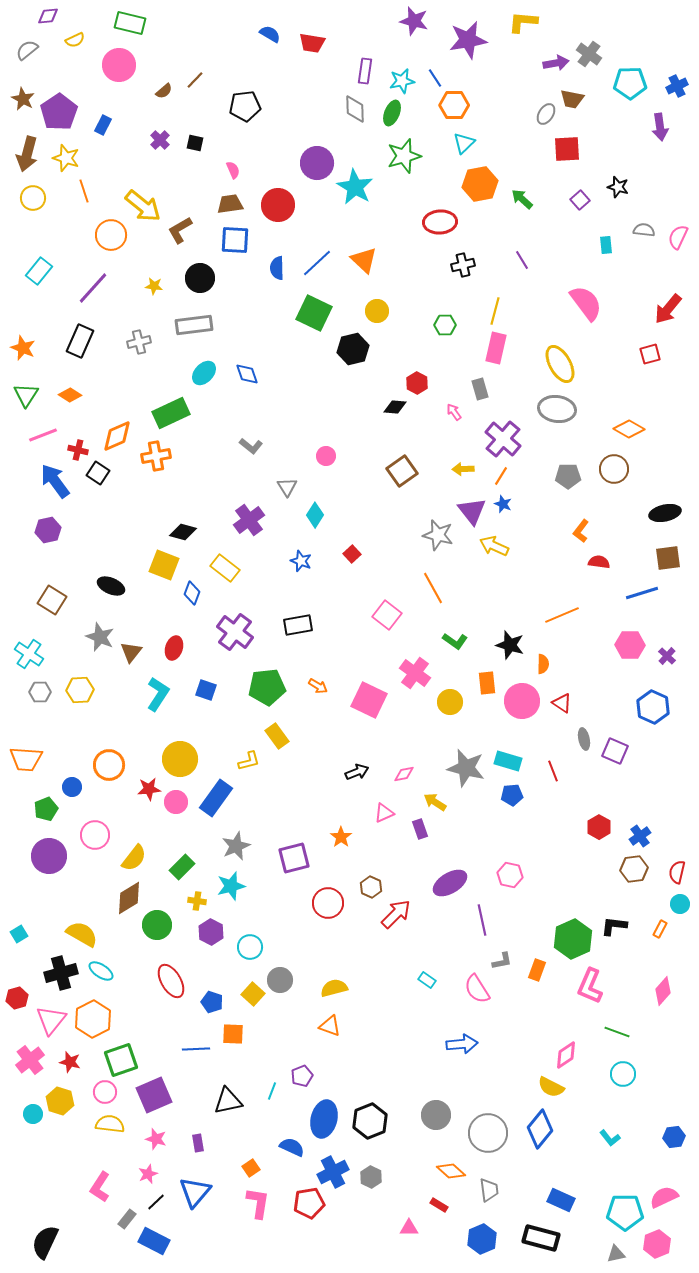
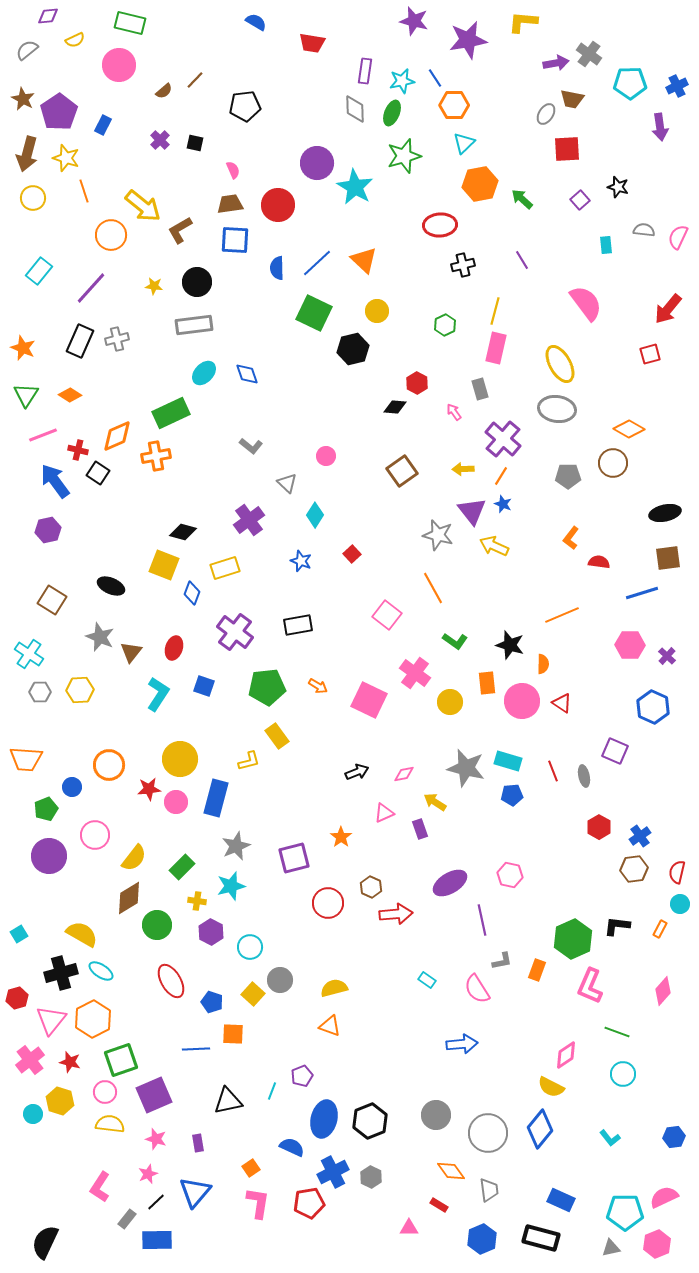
blue semicircle at (270, 34): moved 14 px left, 12 px up
red ellipse at (440, 222): moved 3 px down
black circle at (200, 278): moved 3 px left, 4 px down
purple line at (93, 288): moved 2 px left
green hexagon at (445, 325): rotated 25 degrees counterclockwise
gray cross at (139, 342): moved 22 px left, 3 px up
brown circle at (614, 469): moved 1 px left, 6 px up
gray triangle at (287, 487): moved 4 px up; rotated 15 degrees counterclockwise
orange L-shape at (581, 531): moved 10 px left, 7 px down
yellow rectangle at (225, 568): rotated 56 degrees counterclockwise
blue square at (206, 690): moved 2 px left, 4 px up
gray ellipse at (584, 739): moved 37 px down
blue rectangle at (216, 798): rotated 21 degrees counterclockwise
red arrow at (396, 914): rotated 40 degrees clockwise
black L-shape at (614, 926): moved 3 px right
orange diamond at (451, 1171): rotated 12 degrees clockwise
blue rectangle at (154, 1241): moved 3 px right, 1 px up; rotated 28 degrees counterclockwise
gray triangle at (616, 1254): moved 5 px left, 6 px up
